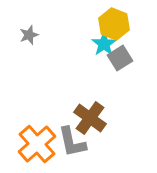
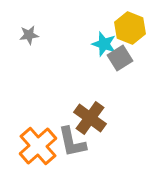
yellow hexagon: moved 16 px right, 4 px down
gray star: rotated 12 degrees clockwise
cyan star: rotated 20 degrees counterclockwise
orange cross: moved 1 px right, 2 px down
